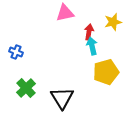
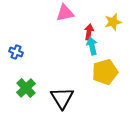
yellow pentagon: moved 1 px left
